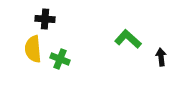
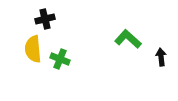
black cross: rotated 18 degrees counterclockwise
